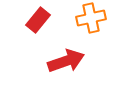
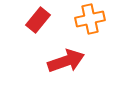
orange cross: moved 1 px left, 1 px down
